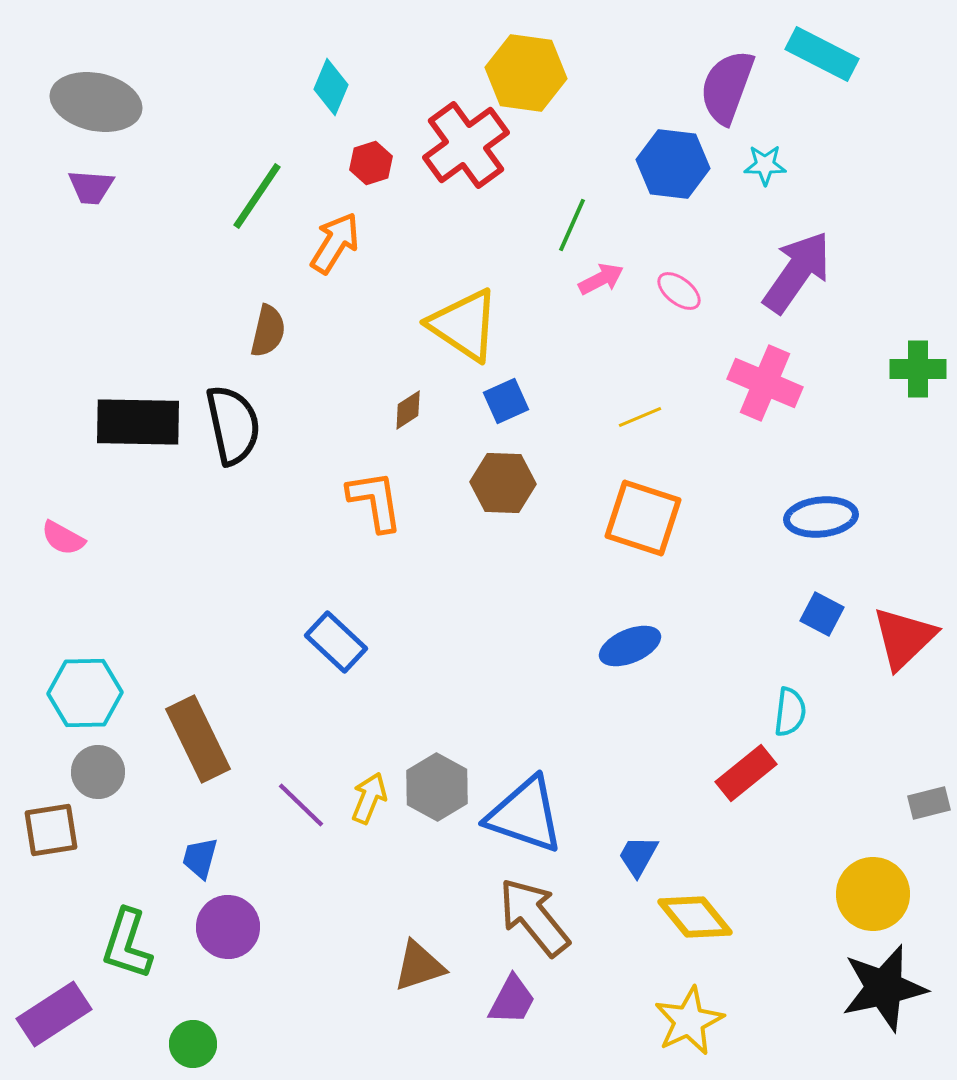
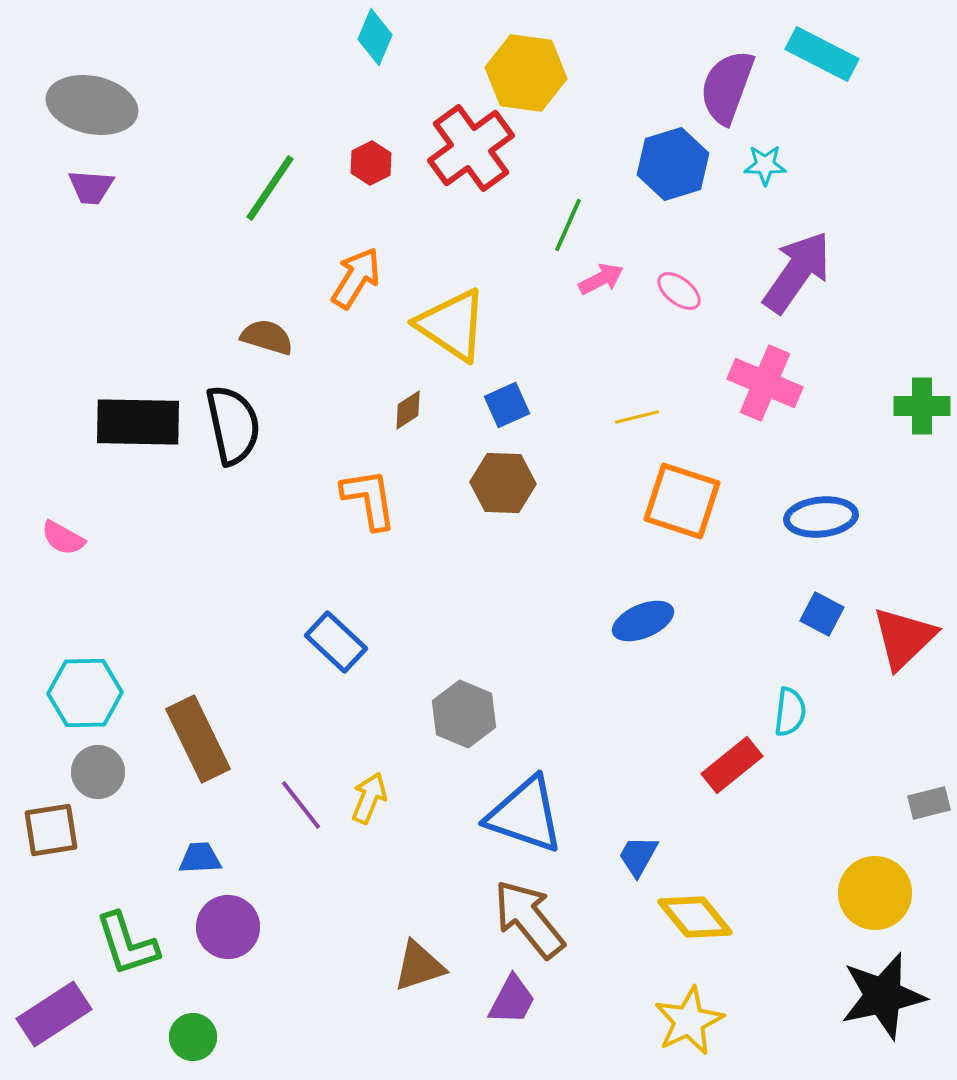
cyan diamond at (331, 87): moved 44 px right, 50 px up
gray ellipse at (96, 102): moved 4 px left, 3 px down
red cross at (466, 145): moved 5 px right, 3 px down
red hexagon at (371, 163): rotated 9 degrees counterclockwise
blue hexagon at (673, 164): rotated 24 degrees counterclockwise
green line at (257, 196): moved 13 px right, 8 px up
green line at (572, 225): moved 4 px left
orange arrow at (335, 243): moved 21 px right, 35 px down
yellow triangle at (464, 325): moved 12 px left
brown semicircle at (268, 331): moved 1 px left, 6 px down; rotated 86 degrees counterclockwise
green cross at (918, 369): moved 4 px right, 37 px down
blue square at (506, 401): moved 1 px right, 4 px down
yellow line at (640, 417): moved 3 px left; rotated 9 degrees clockwise
orange L-shape at (375, 501): moved 6 px left, 2 px up
orange square at (643, 518): moved 39 px right, 17 px up
blue ellipse at (630, 646): moved 13 px right, 25 px up
red rectangle at (746, 773): moved 14 px left, 8 px up
gray hexagon at (437, 787): moved 27 px right, 73 px up; rotated 6 degrees counterclockwise
purple line at (301, 805): rotated 8 degrees clockwise
blue trapezoid at (200, 858): rotated 72 degrees clockwise
yellow circle at (873, 894): moved 2 px right, 1 px up
brown arrow at (534, 917): moved 5 px left, 2 px down
green L-shape at (127, 944): rotated 36 degrees counterclockwise
black star at (884, 988): moved 1 px left, 8 px down
green circle at (193, 1044): moved 7 px up
